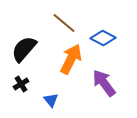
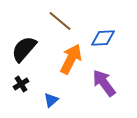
brown line: moved 4 px left, 2 px up
blue diamond: rotated 30 degrees counterclockwise
blue triangle: rotated 28 degrees clockwise
